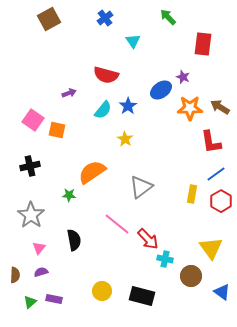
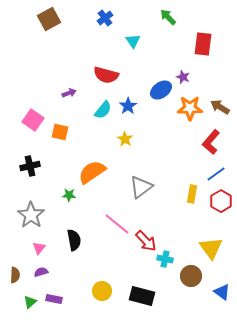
orange square: moved 3 px right, 2 px down
red L-shape: rotated 50 degrees clockwise
red arrow: moved 2 px left, 2 px down
